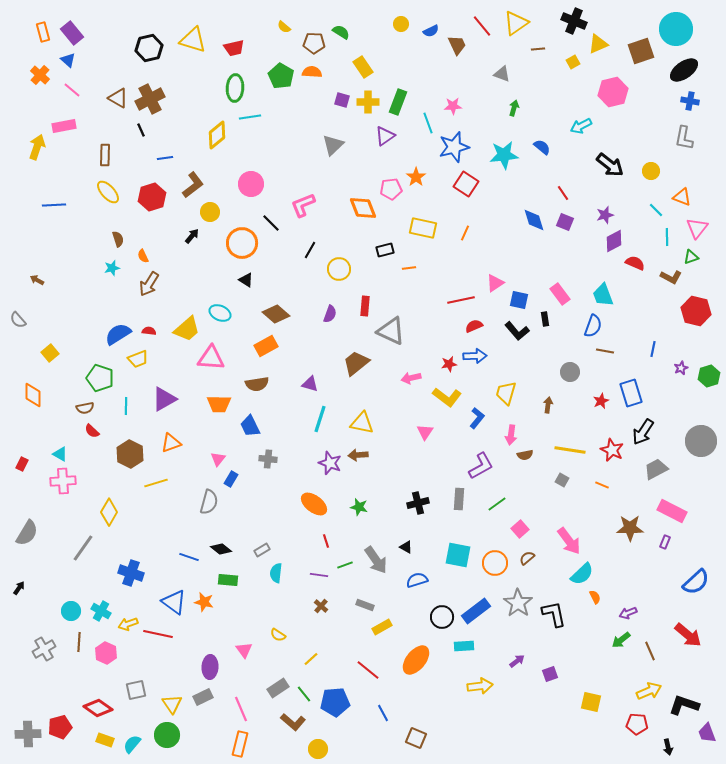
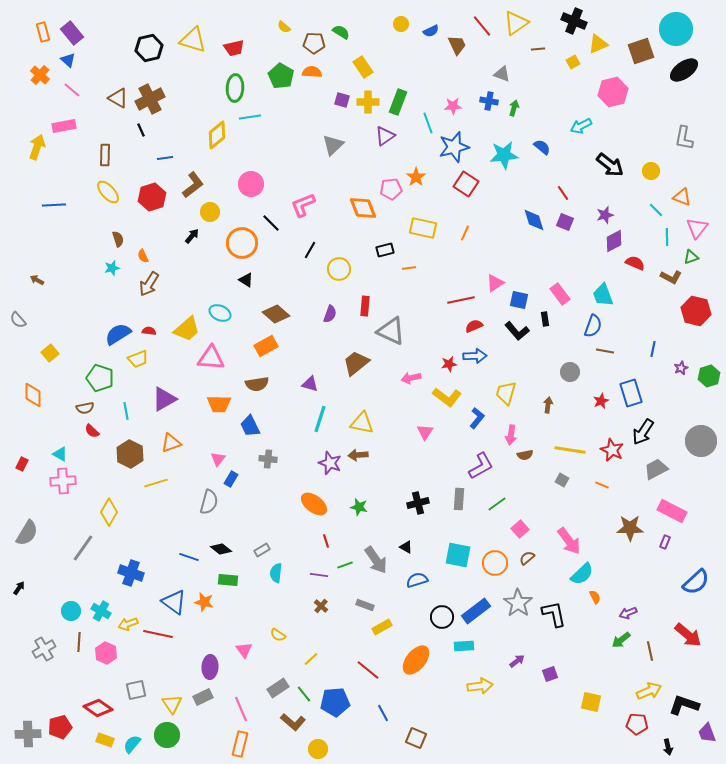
blue cross at (690, 101): moved 201 px left
cyan line at (126, 406): moved 5 px down; rotated 12 degrees counterclockwise
brown line at (650, 651): rotated 12 degrees clockwise
